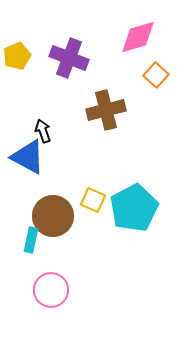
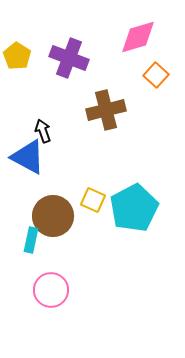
yellow pentagon: rotated 16 degrees counterclockwise
